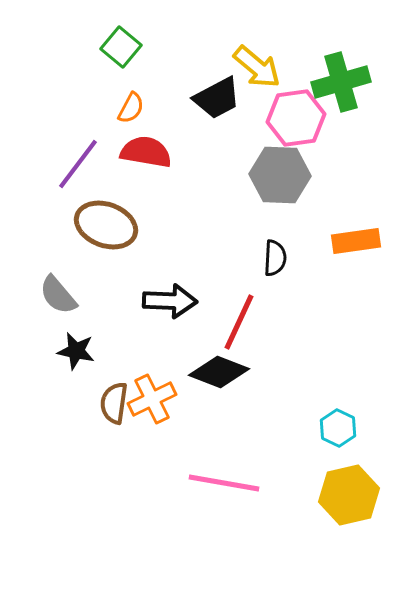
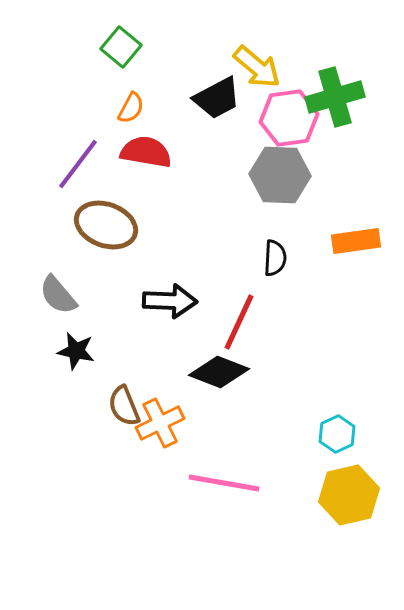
green cross: moved 6 px left, 15 px down
pink hexagon: moved 7 px left
orange cross: moved 8 px right, 24 px down
brown semicircle: moved 10 px right, 3 px down; rotated 30 degrees counterclockwise
cyan hexagon: moved 1 px left, 6 px down; rotated 9 degrees clockwise
